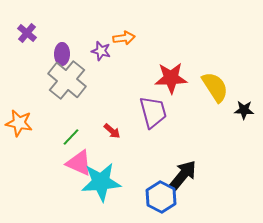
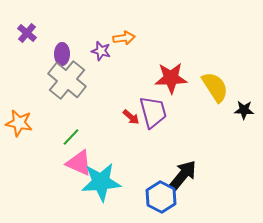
red arrow: moved 19 px right, 14 px up
